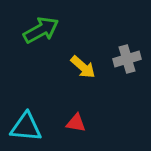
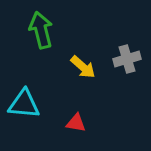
green arrow: rotated 75 degrees counterclockwise
cyan triangle: moved 2 px left, 23 px up
